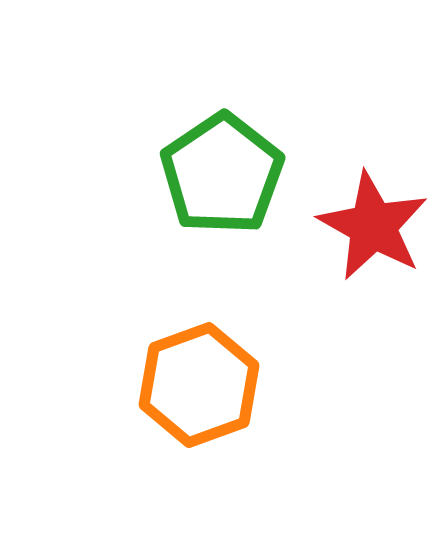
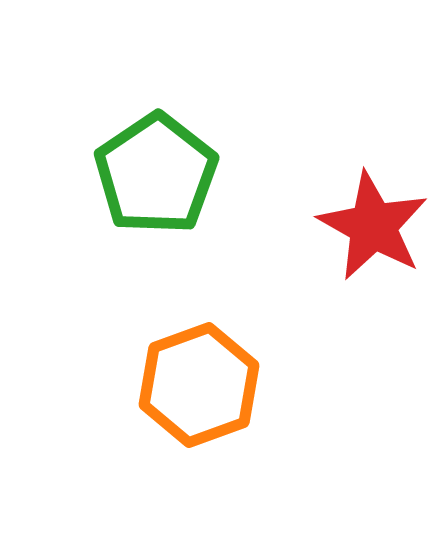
green pentagon: moved 66 px left
